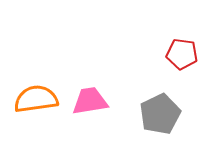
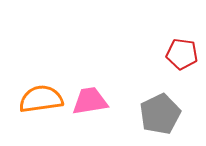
orange semicircle: moved 5 px right
